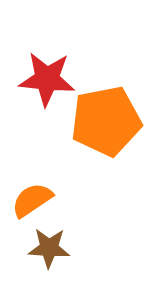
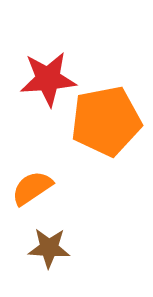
red star: moved 1 px right; rotated 10 degrees counterclockwise
orange semicircle: moved 12 px up
